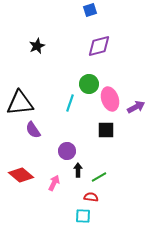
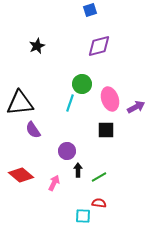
green circle: moved 7 px left
red semicircle: moved 8 px right, 6 px down
